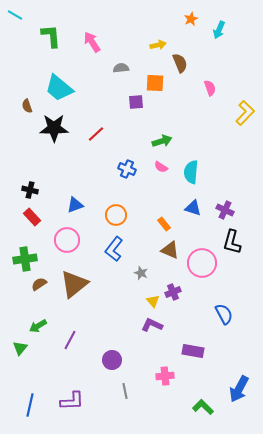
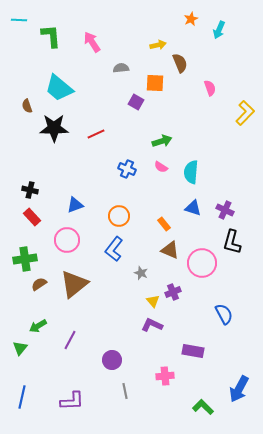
cyan line at (15, 15): moved 4 px right, 5 px down; rotated 28 degrees counterclockwise
purple square at (136, 102): rotated 35 degrees clockwise
red line at (96, 134): rotated 18 degrees clockwise
orange circle at (116, 215): moved 3 px right, 1 px down
blue line at (30, 405): moved 8 px left, 8 px up
